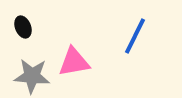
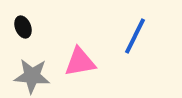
pink triangle: moved 6 px right
